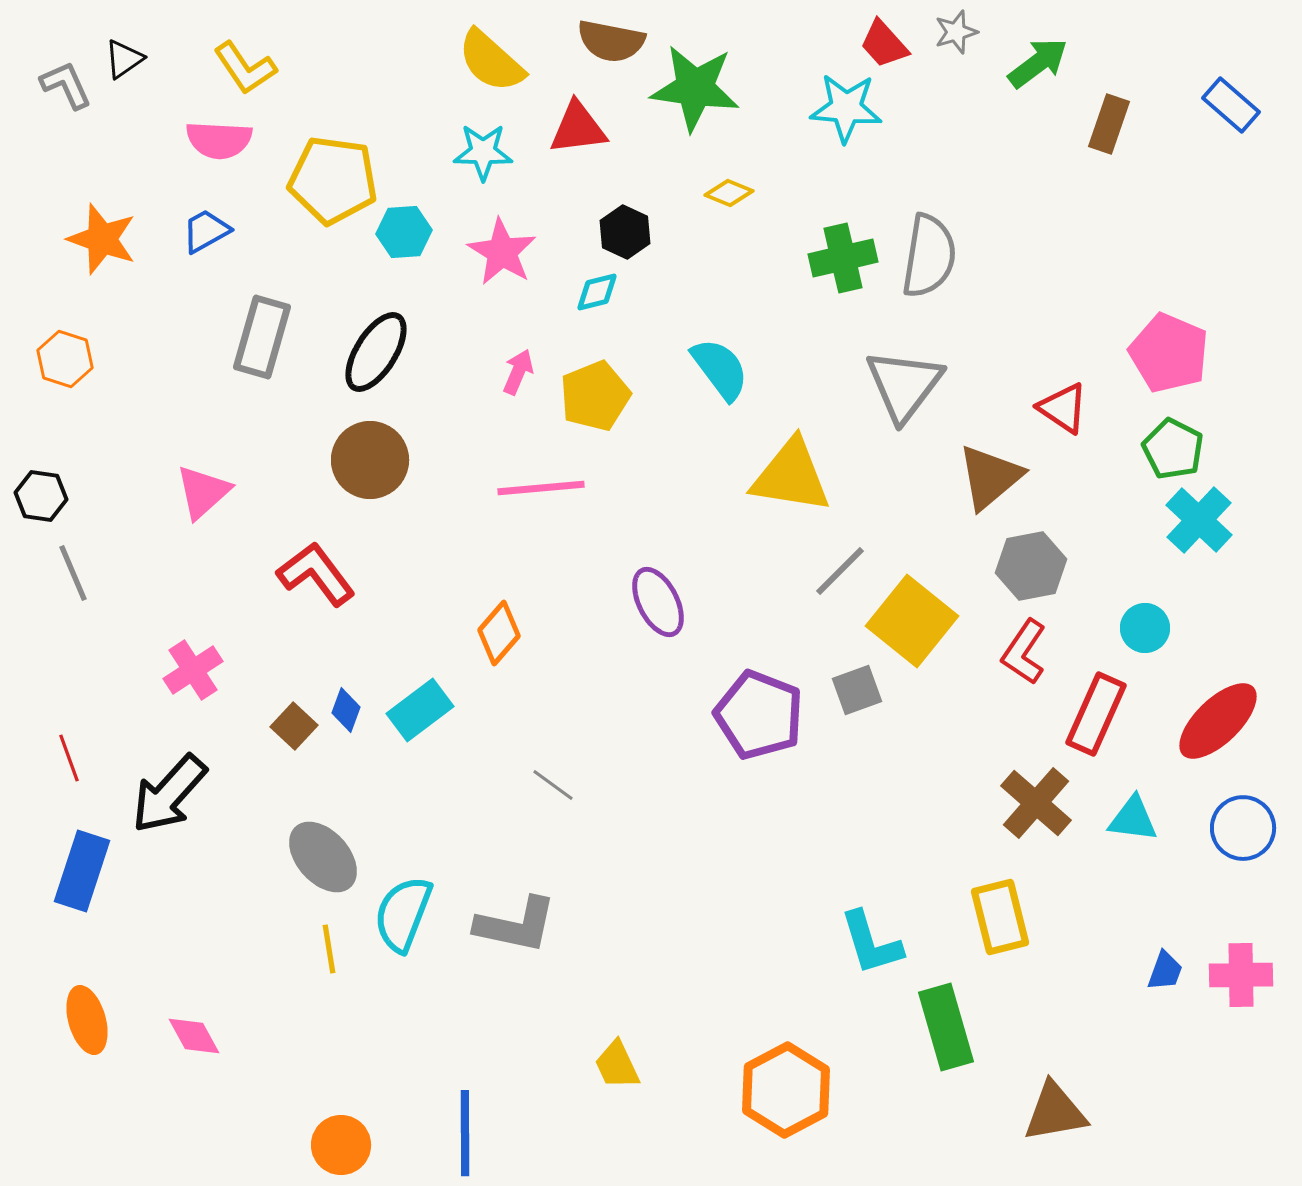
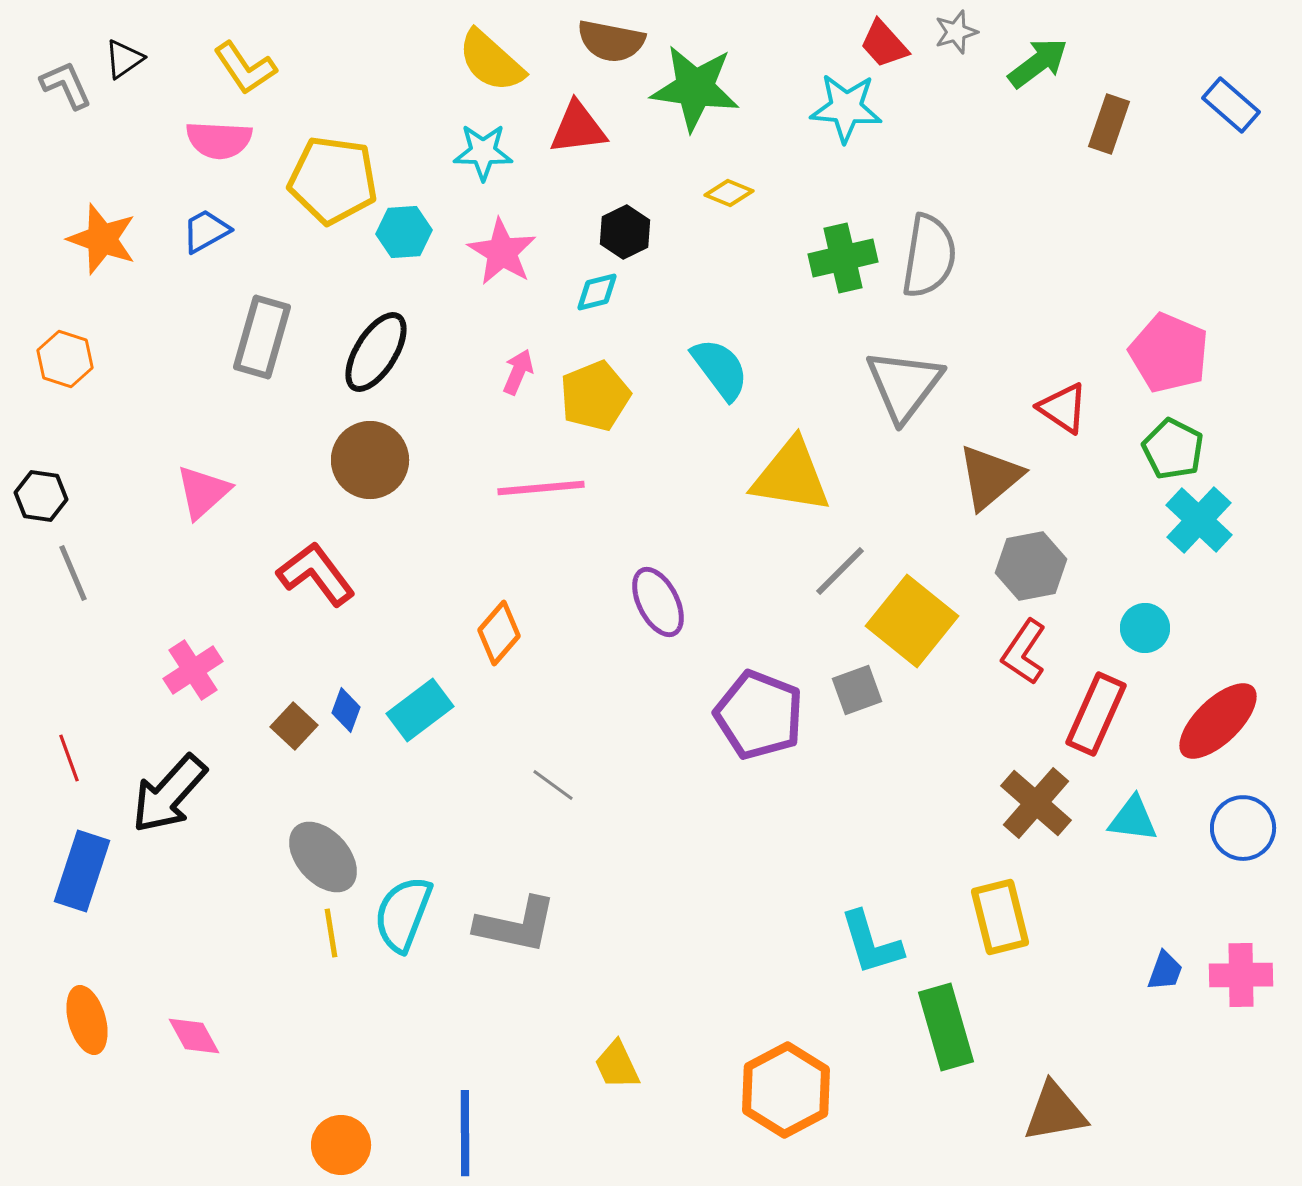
black hexagon at (625, 232): rotated 9 degrees clockwise
yellow line at (329, 949): moved 2 px right, 16 px up
